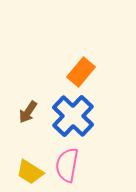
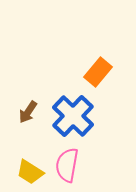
orange rectangle: moved 17 px right
